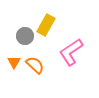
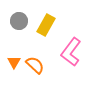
gray circle: moved 6 px left, 15 px up
pink L-shape: rotated 20 degrees counterclockwise
